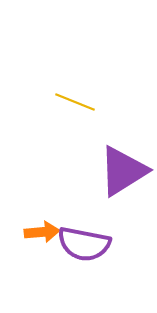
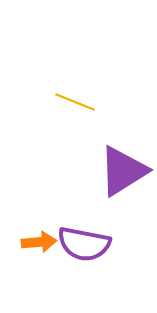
orange arrow: moved 3 px left, 10 px down
